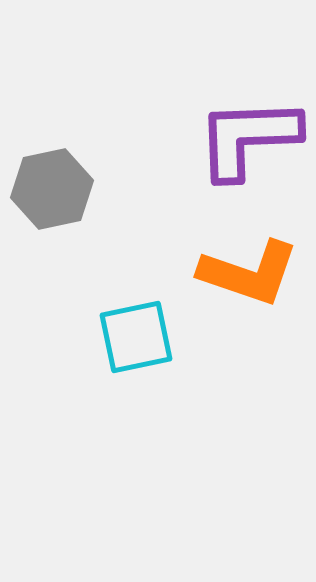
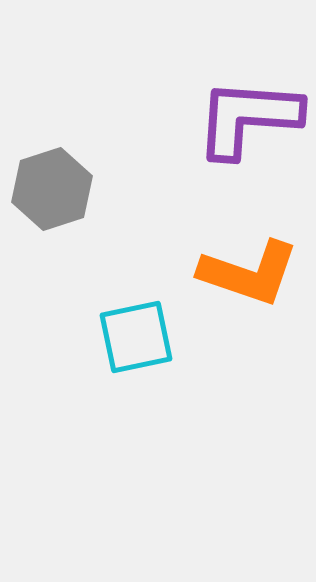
purple L-shape: moved 20 px up; rotated 6 degrees clockwise
gray hexagon: rotated 6 degrees counterclockwise
